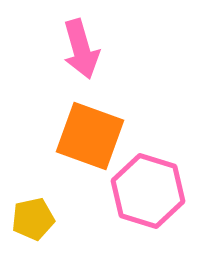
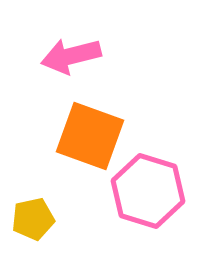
pink arrow: moved 10 px left, 7 px down; rotated 92 degrees clockwise
